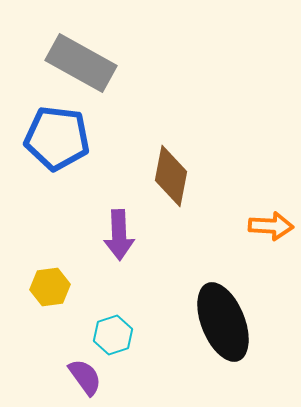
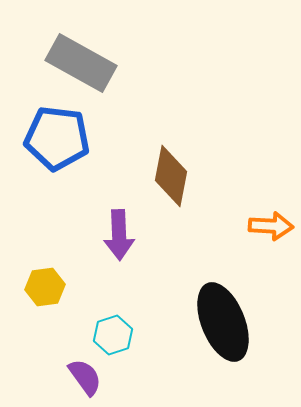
yellow hexagon: moved 5 px left
